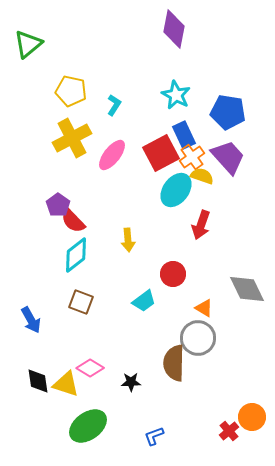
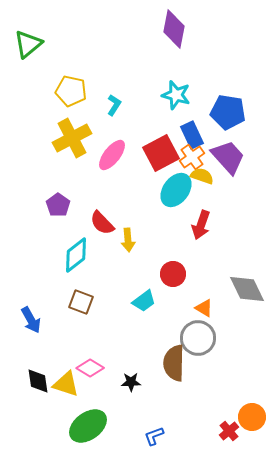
cyan star: rotated 12 degrees counterclockwise
blue rectangle: moved 8 px right
red semicircle: moved 29 px right, 2 px down
